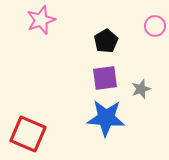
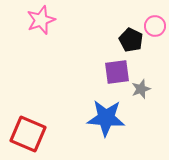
black pentagon: moved 25 px right, 1 px up; rotated 15 degrees counterclockwise
purple square: moved 12 px right, 6 px up
